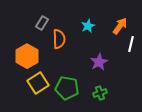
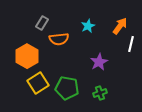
orange semicircle: rotated 84 degrees clockwise
